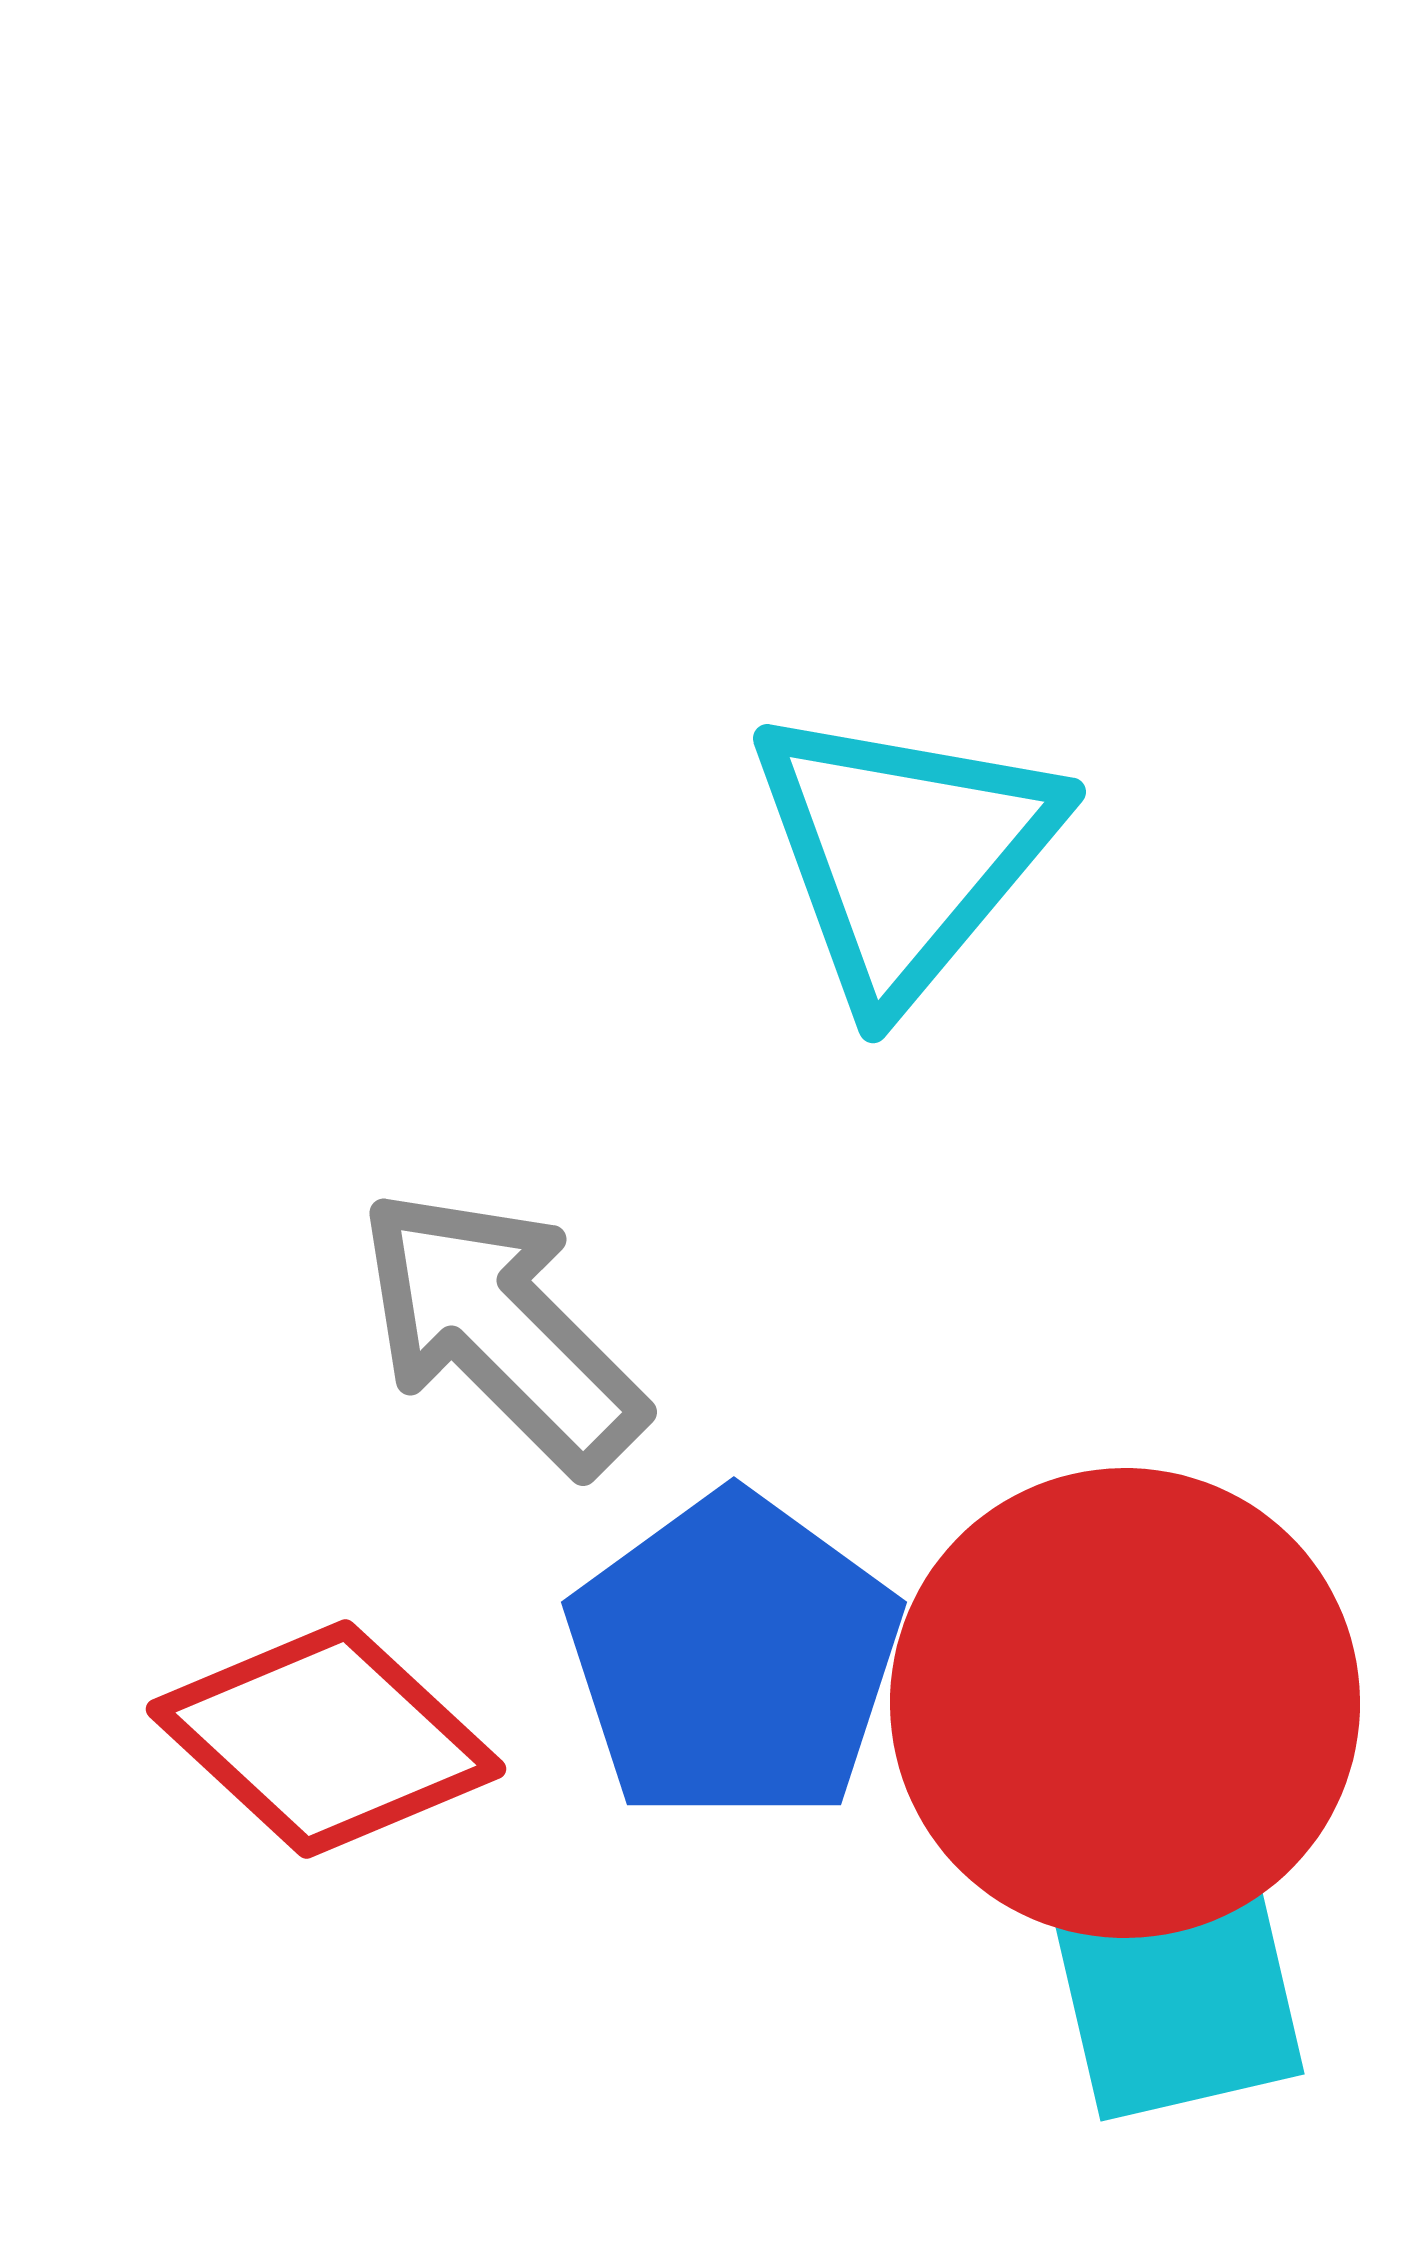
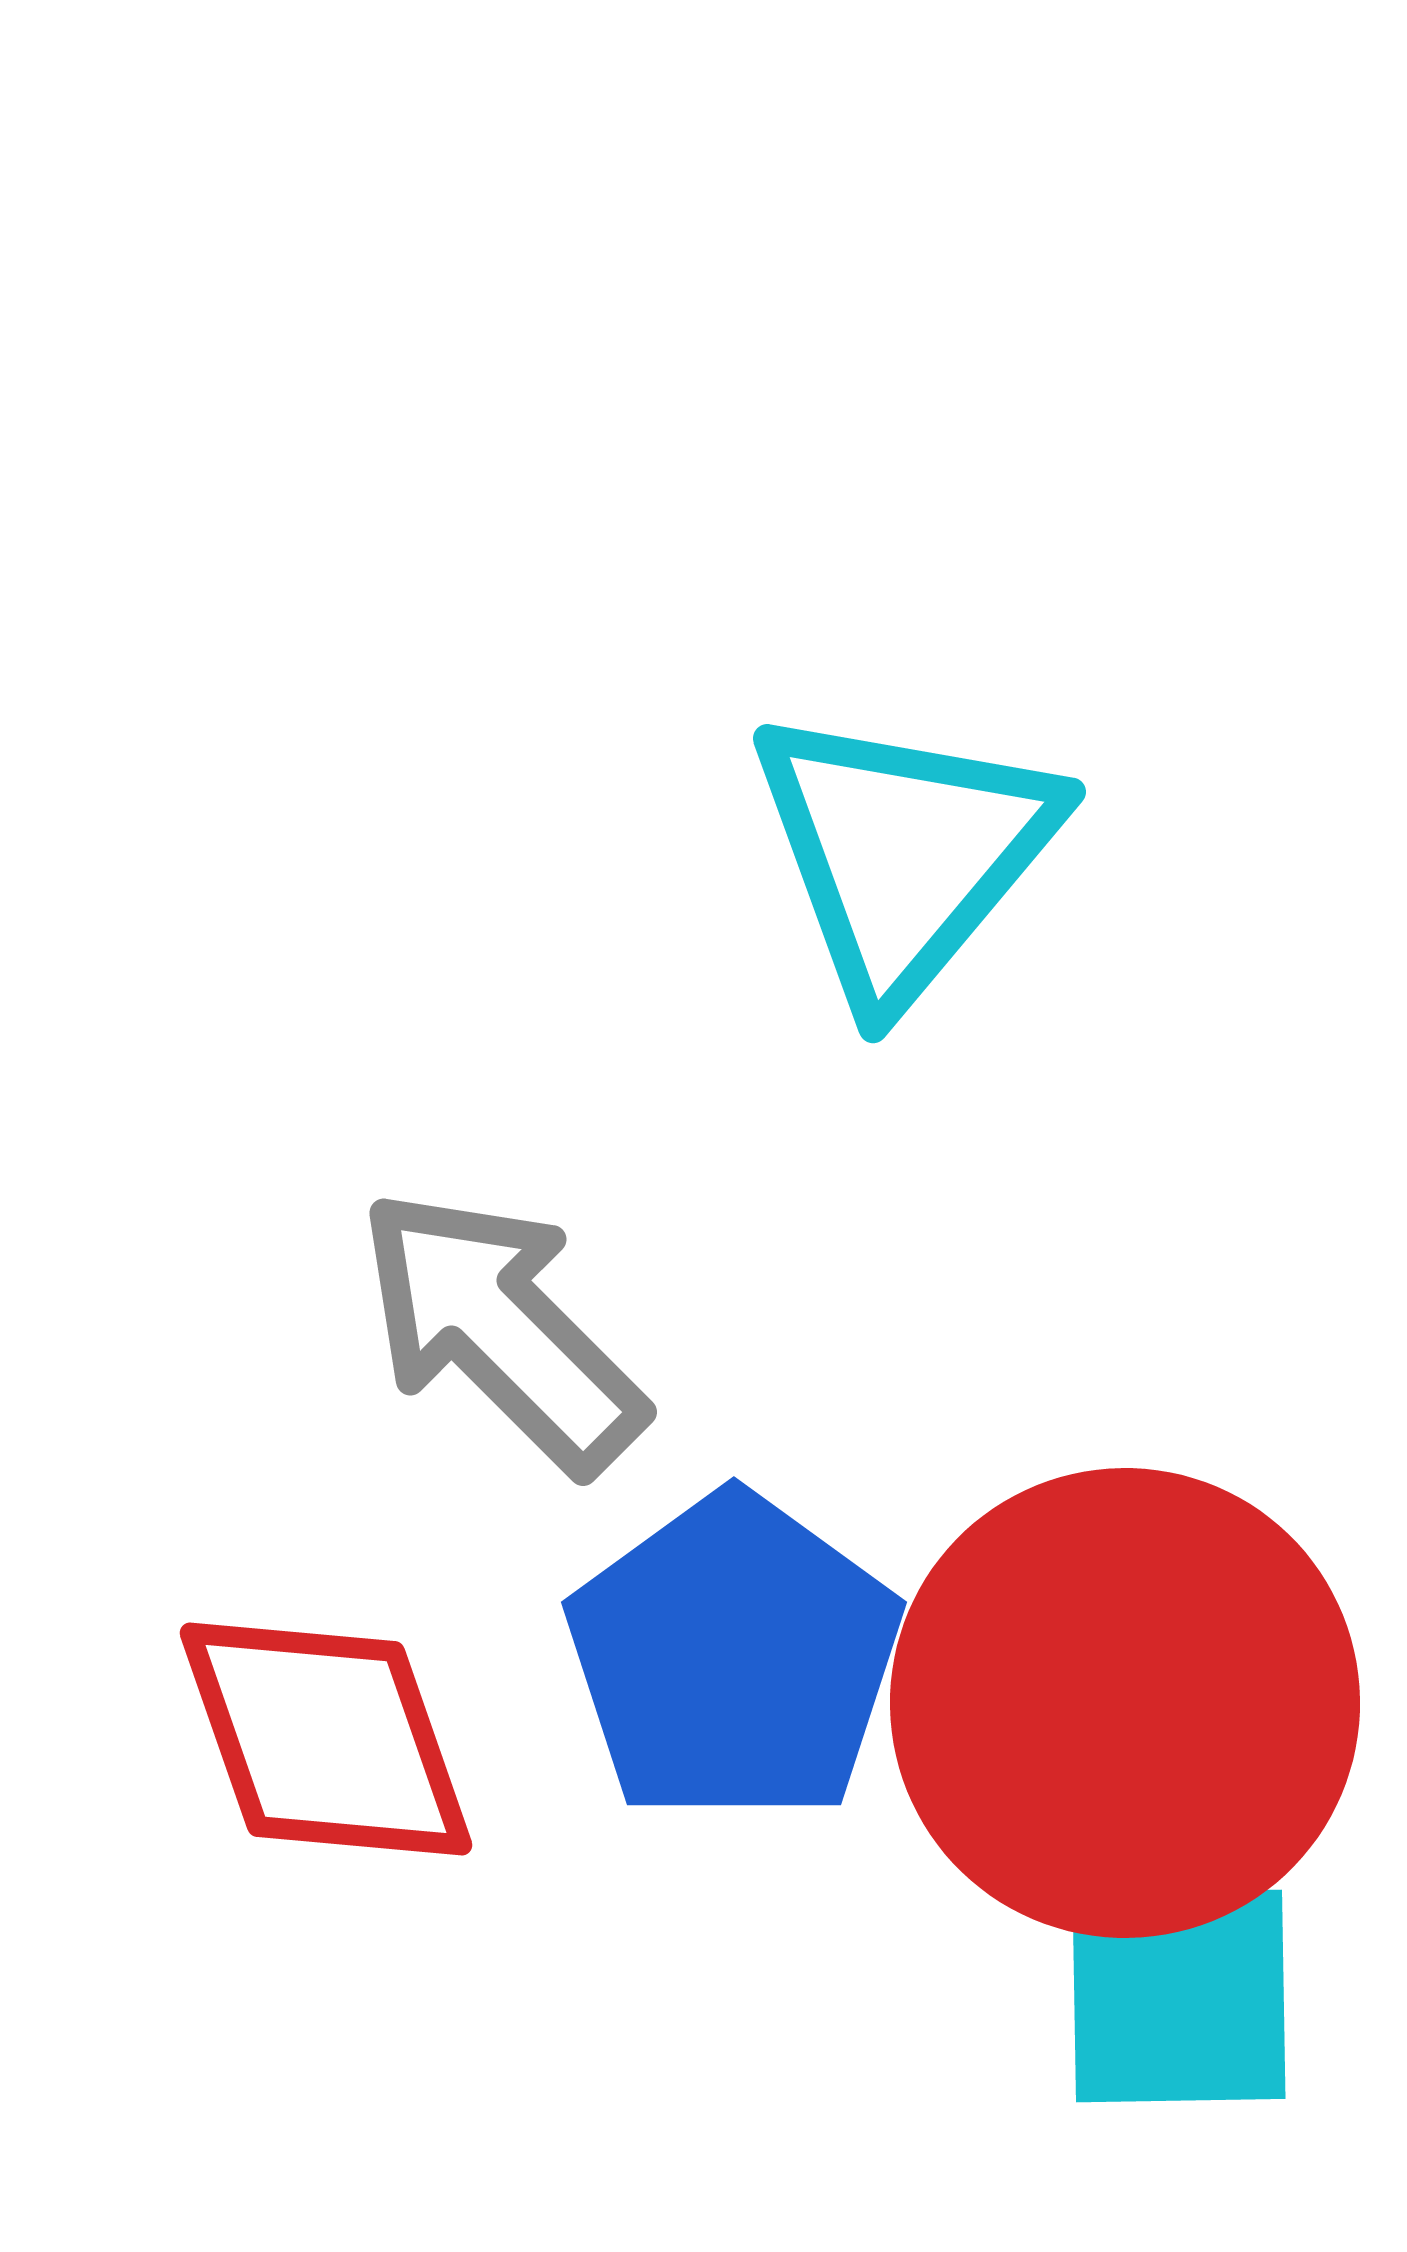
red diamond: rotated 28 degrees clockwise
cyan square: rotated 12 degrees clockwise
